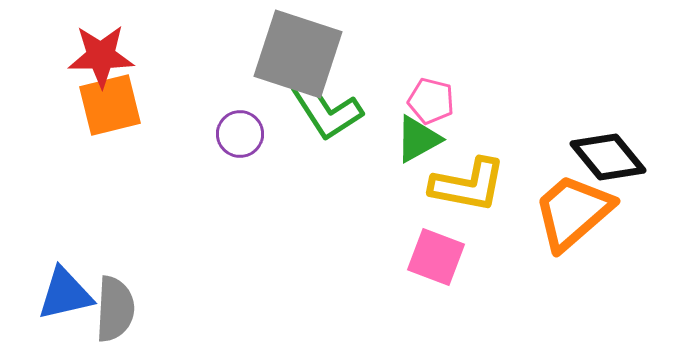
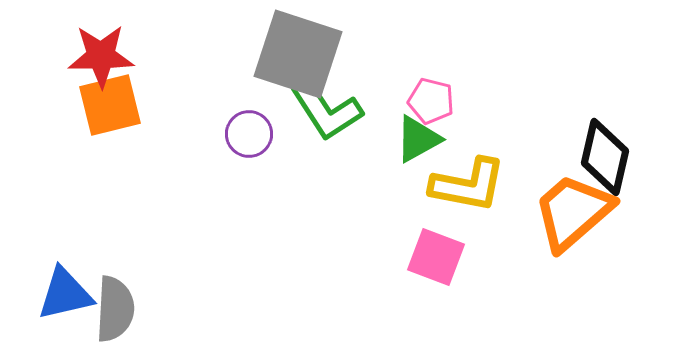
purple circle: moved 9 px right
black diamond: moved 3 px left; rotated 52 degrees clockwise
